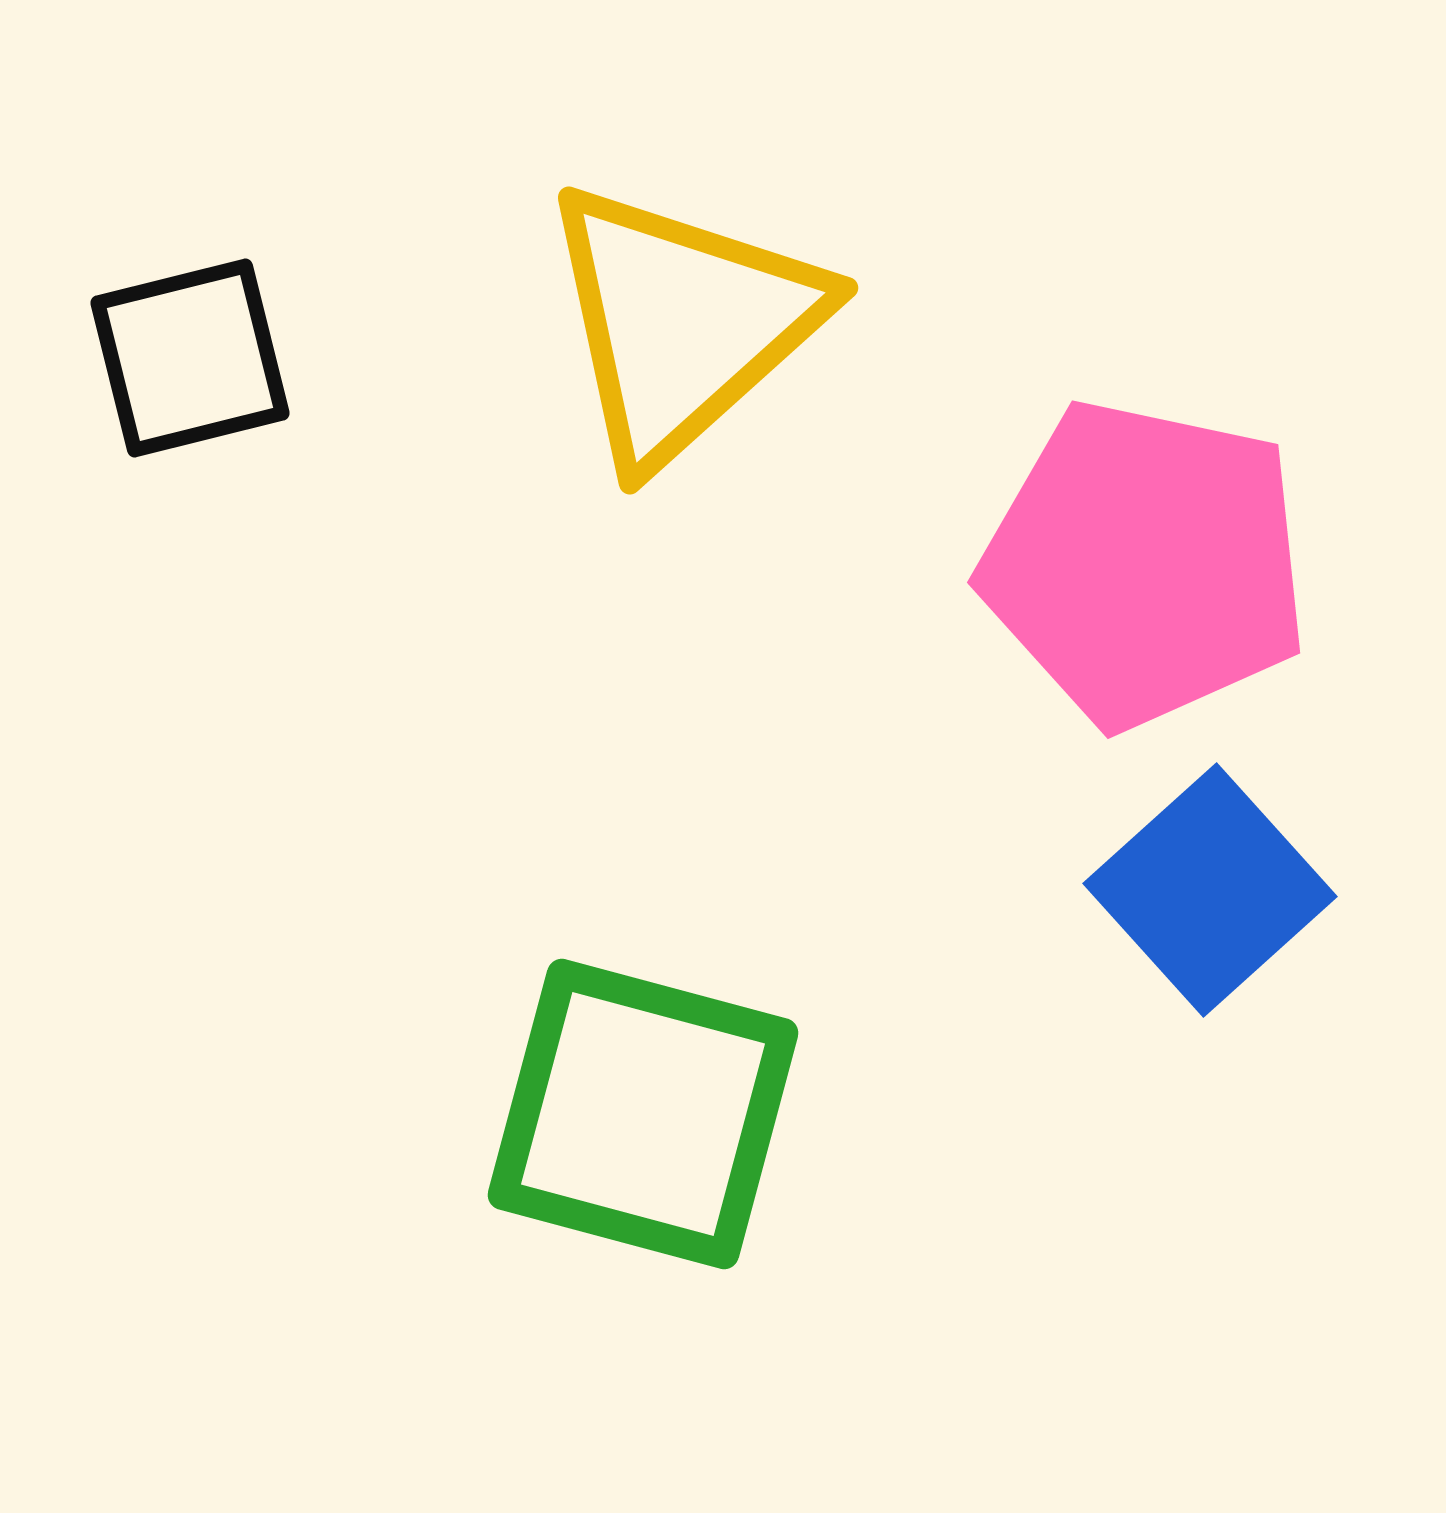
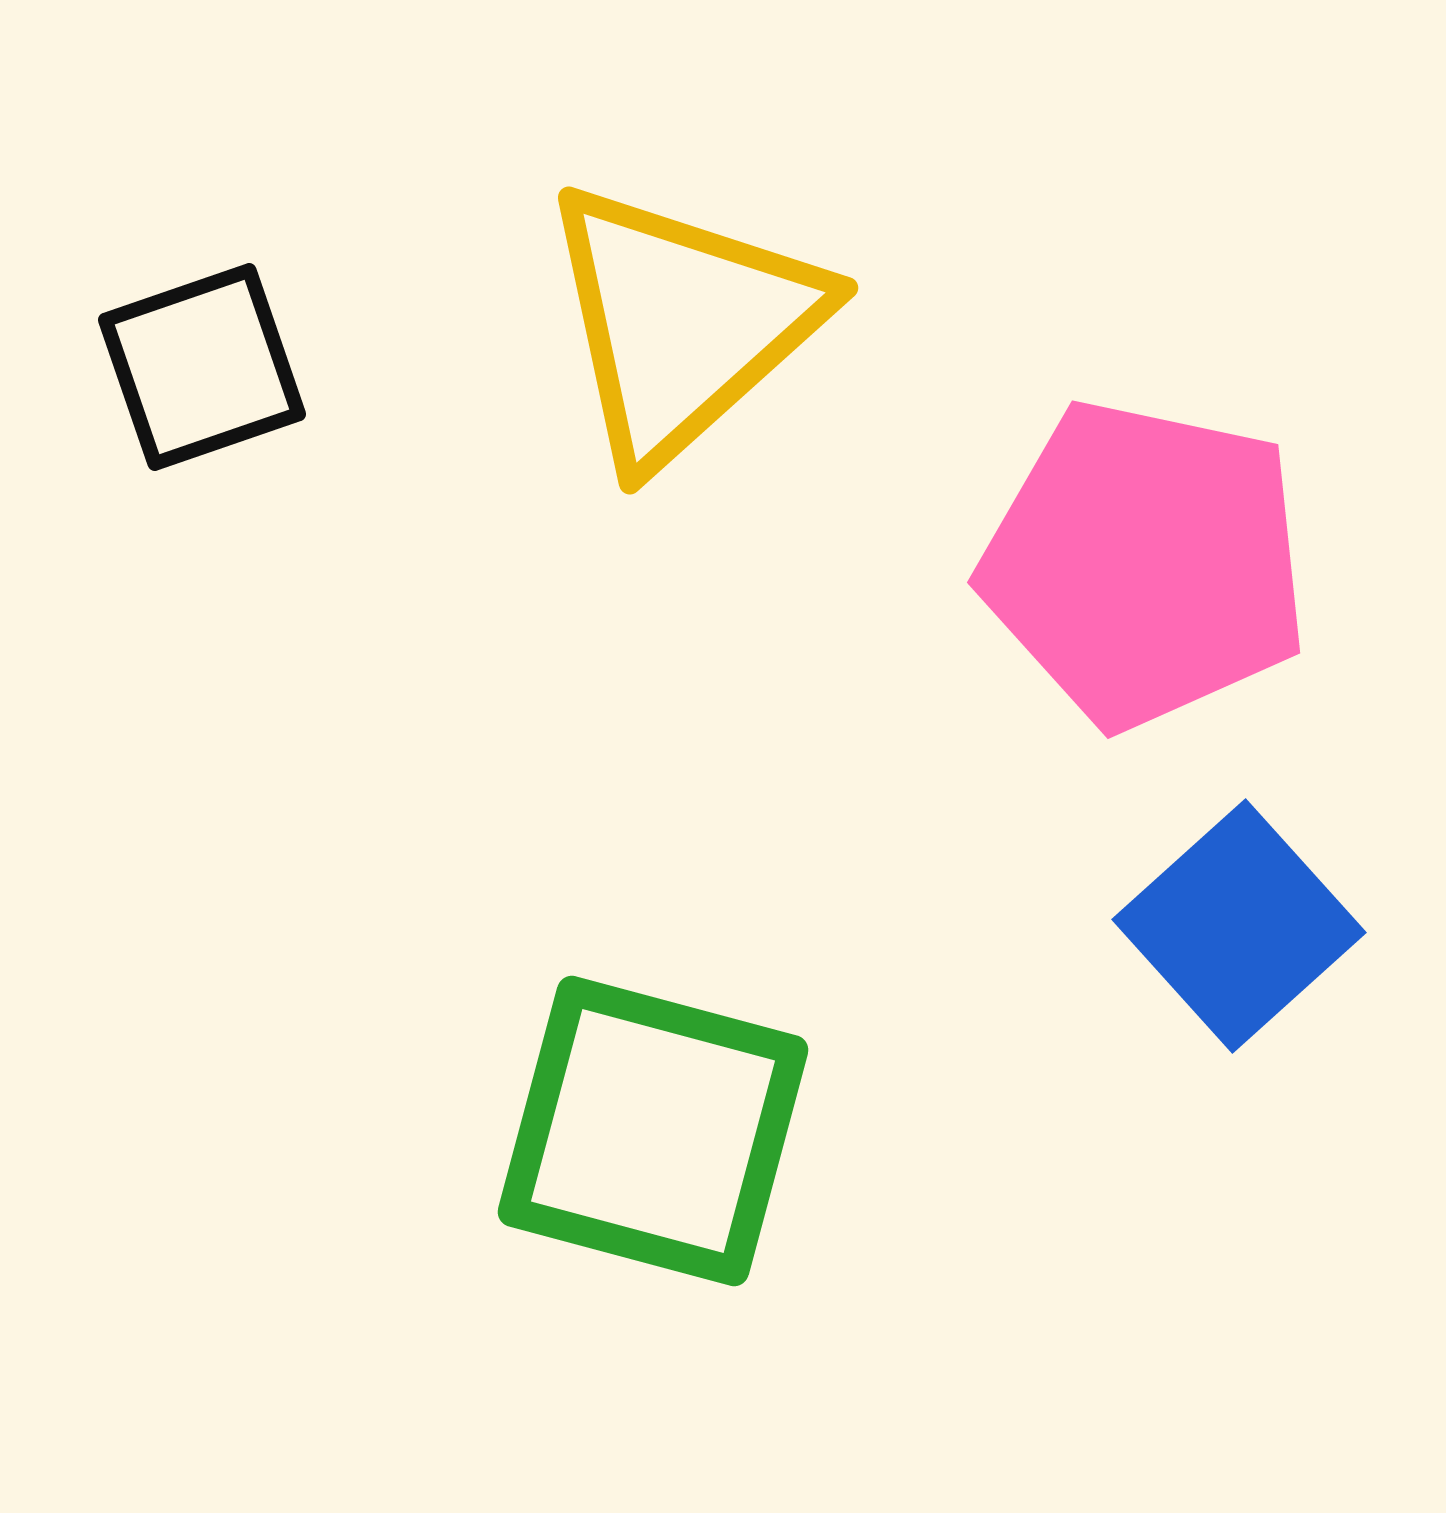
black square: moved 12 px right, 9 px down; rotated 5 degrees counterclockwise
blue square: moved 29 px right, 36 px down
green square: moved 10 px right, 17 px down
